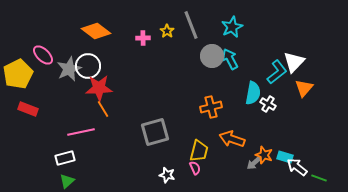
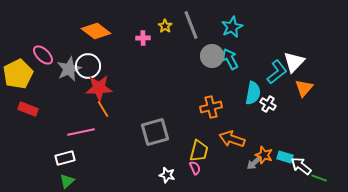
yellow star: moved 2 px left, 5 px up
white arrow: moved 4 px right, 1 px up
